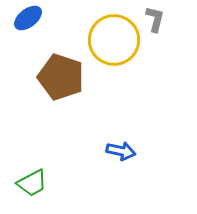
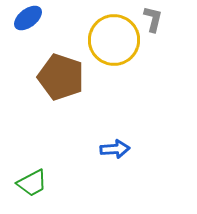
gray L-shape: moved 2 px left
blue arrow: moved 6 px left, 2 px up; rotated 16 degrees counterclockwise
